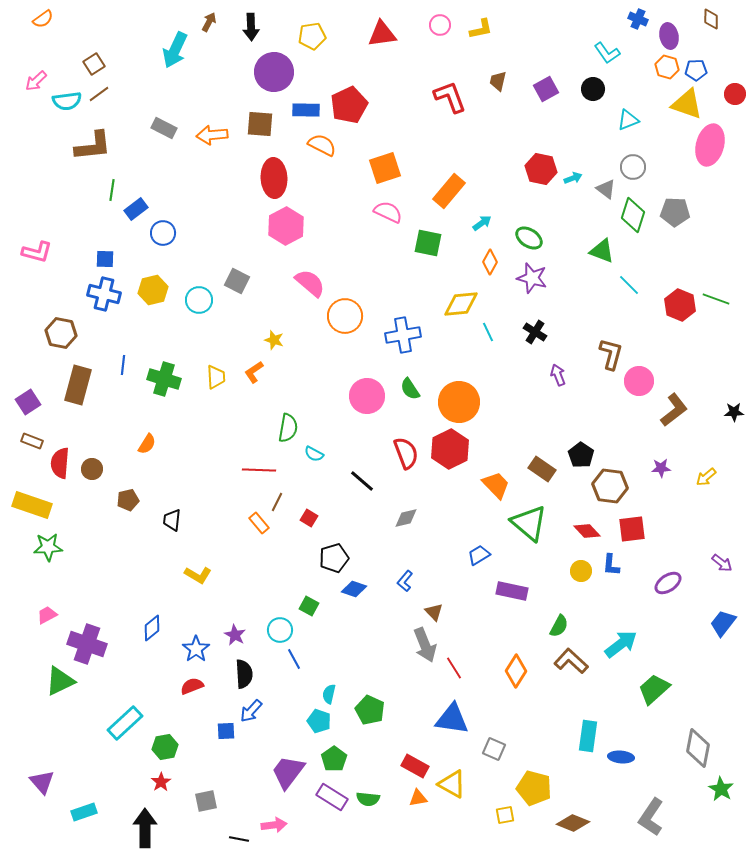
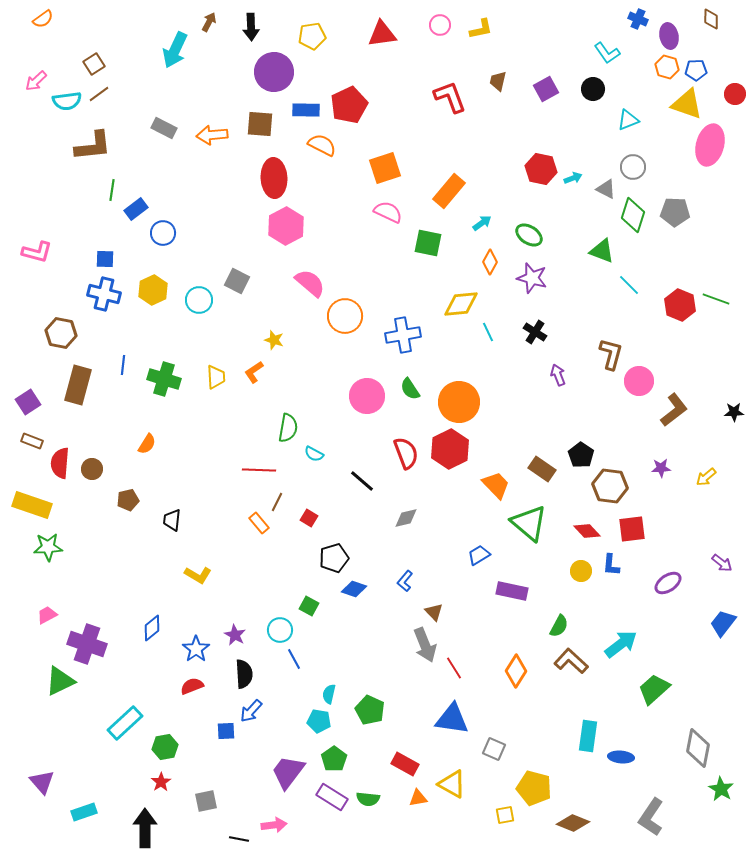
gray triangle at (606, 189): rotated 10 degrees counterclockwise
green ellipse at (529, 238): moved 3 px up
yellow hexagon at (153, 290): rotated 12 degrees counterclockwise
cyan pentagon at (319, 721): rotated 10 degrees counterclockwise
red rectangle at (415, 766): moved 10 px left, 2 px up
